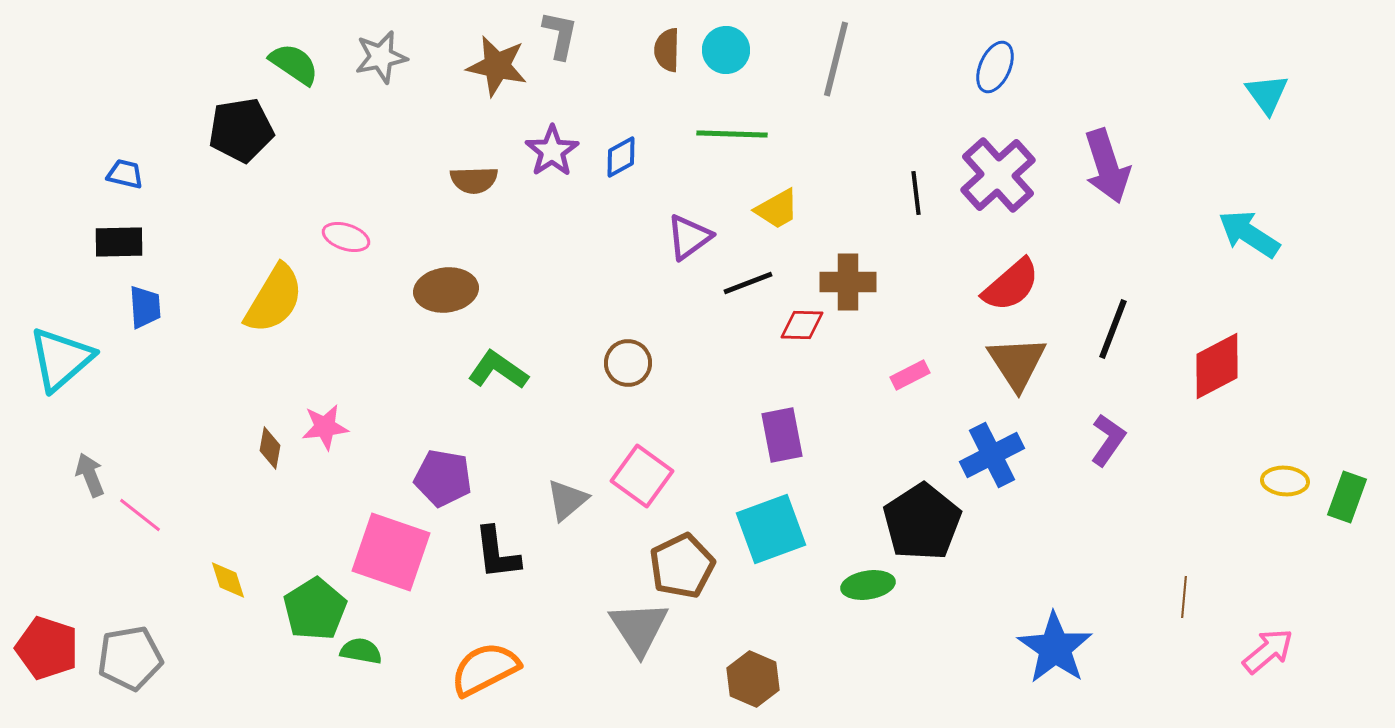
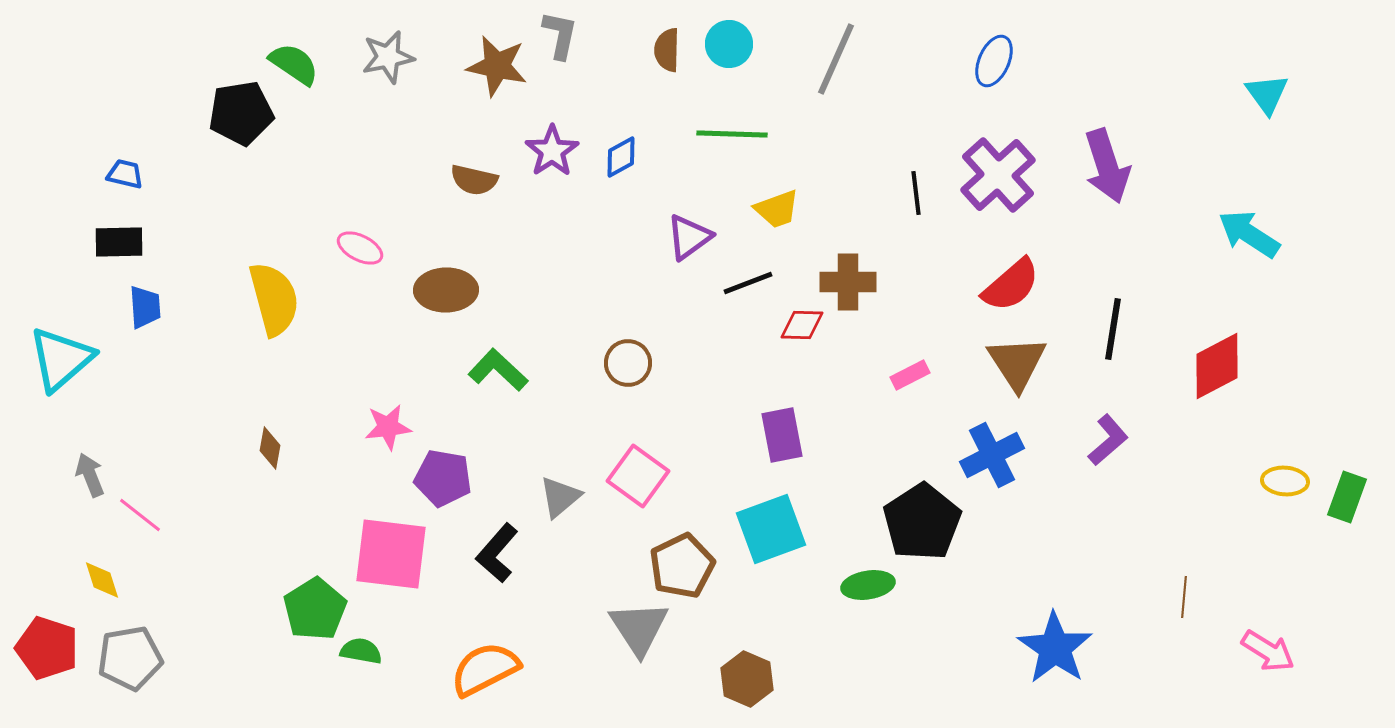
cyan circle at (726, 50): moved 3 px right, 6 px up
gray star at (381, 57): moved 7 px right
gray line at (836, 59): rotated 10 degrees clockwise
blue ellipse at (995, 67): moved 1 px left, 6 px up
black pentagon at (241, 130): moved 17 px up
brown semicircle at (474, 180): rotated 15 degrees clockwise
yellow trapezoid at (777, 209): rotated 9 degrees clockwise
pink ellipse at (346, 237): moved 14 px right, 11 px down; rotated 9 degrees clockwise
brown ellipse at (446, 290): rotated 6 degrees clockwise
yellow semicircle at (274, 299): rotated 46 degrees counterclockwise
black line at (1113, 329): rotated 12 degrees counterclockwise
green L-shape at (498, 370): rotated 8 degrees clockwise
pink star at (325, 427): moved 63 px right
purple L-shape at (1108, 440): rotated 14 degrees clockwise
pink square at (642, 476): moved 4 px left
gray triangle at (567, 500): moved 7 px left, 3 px up
pink square at (391, 552): moved 2 px down; rotated 12 degrees counterclockwise
black L-shape at (497, 553): rotated 48 degrees clockwise
yellow diamond at (228, 580): moved 126 px left
pink arrow at (1268, 651): rotated 72 degrees clockwise
brown hexagon at (753, 679): moved 6 px left
